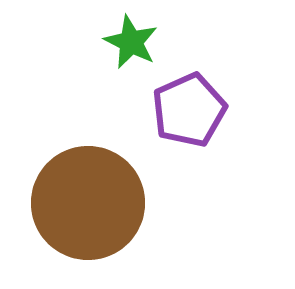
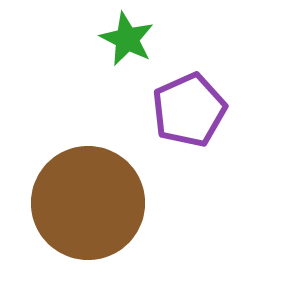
green star: moved 4 px left, 3 px up
